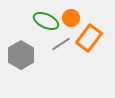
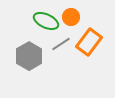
orange circle: moved 1 px up
orange rectangle: moved 4 px down
gray hexagon: moved 8 px right, 1 px down
